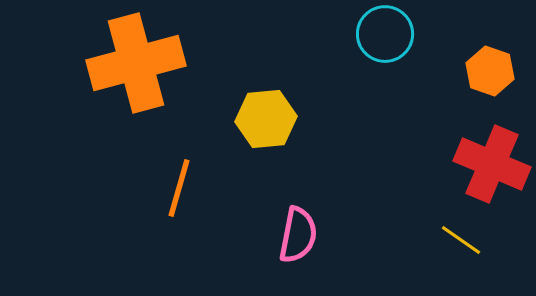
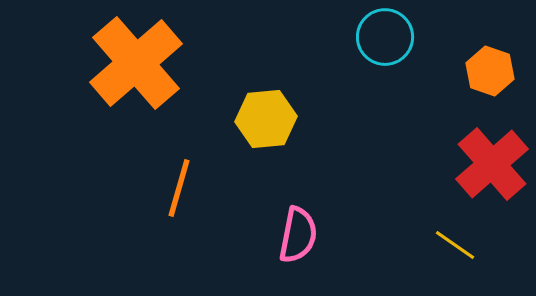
cyan circle: moved 3 px down
orange cross: rotated 26 degrees counterclockwise
red cross: rotated 26 degrees clockwise
yellow line: moved 6 px left, 5 px down
